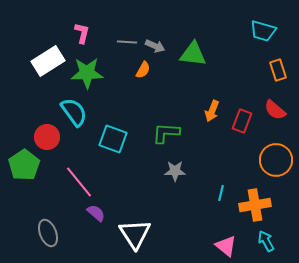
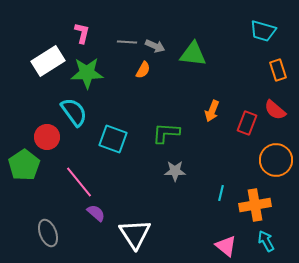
red rectangle: moved 5 px right, 2 px down
